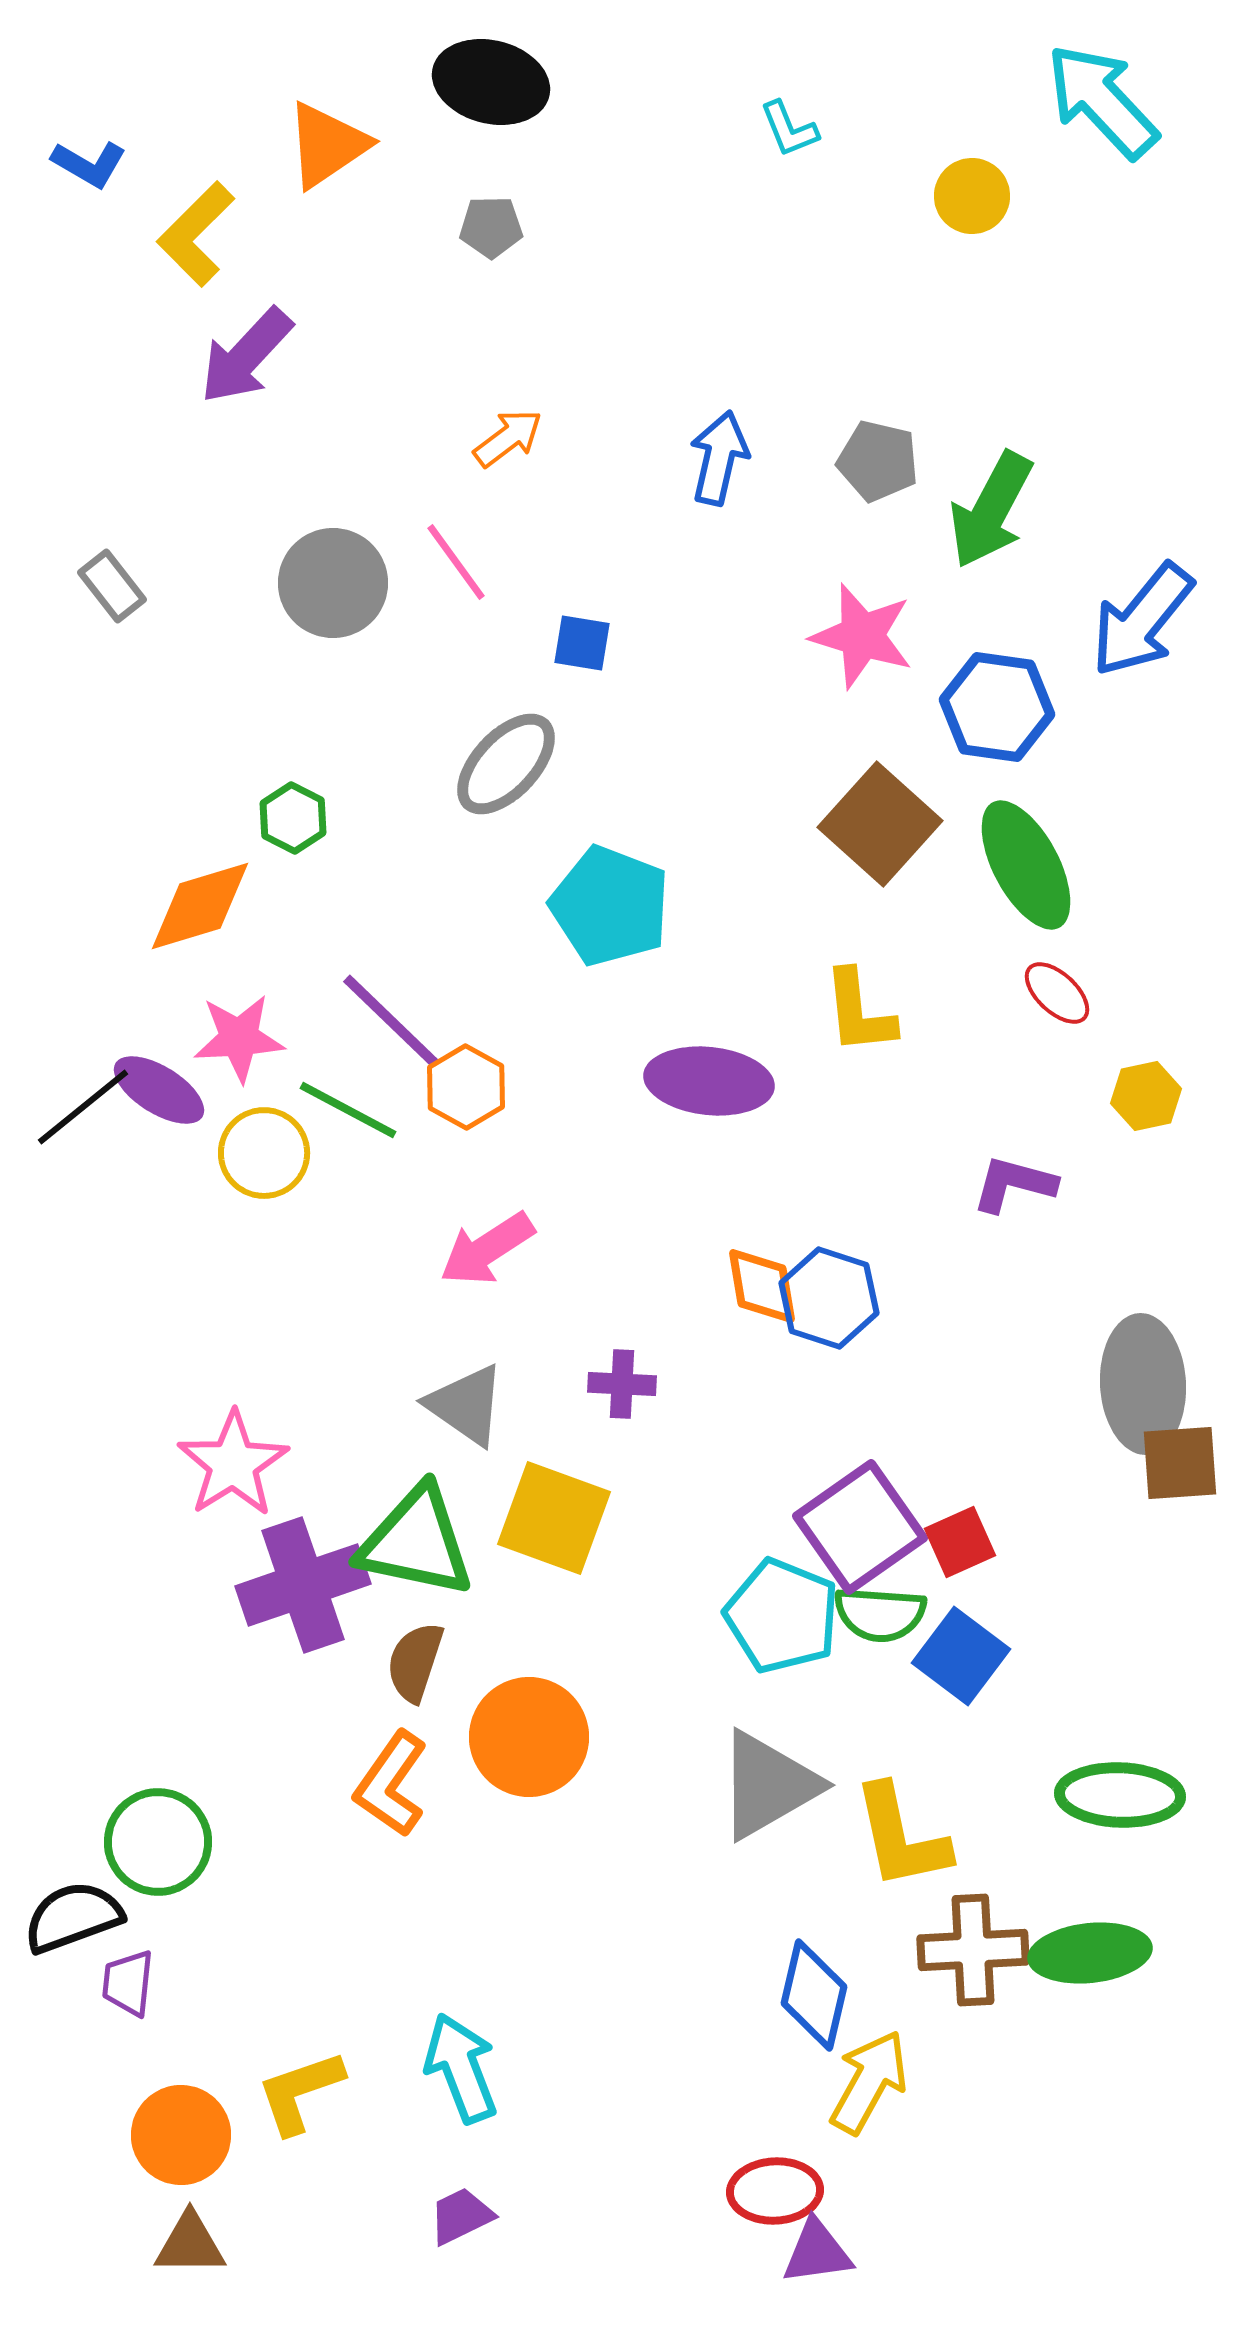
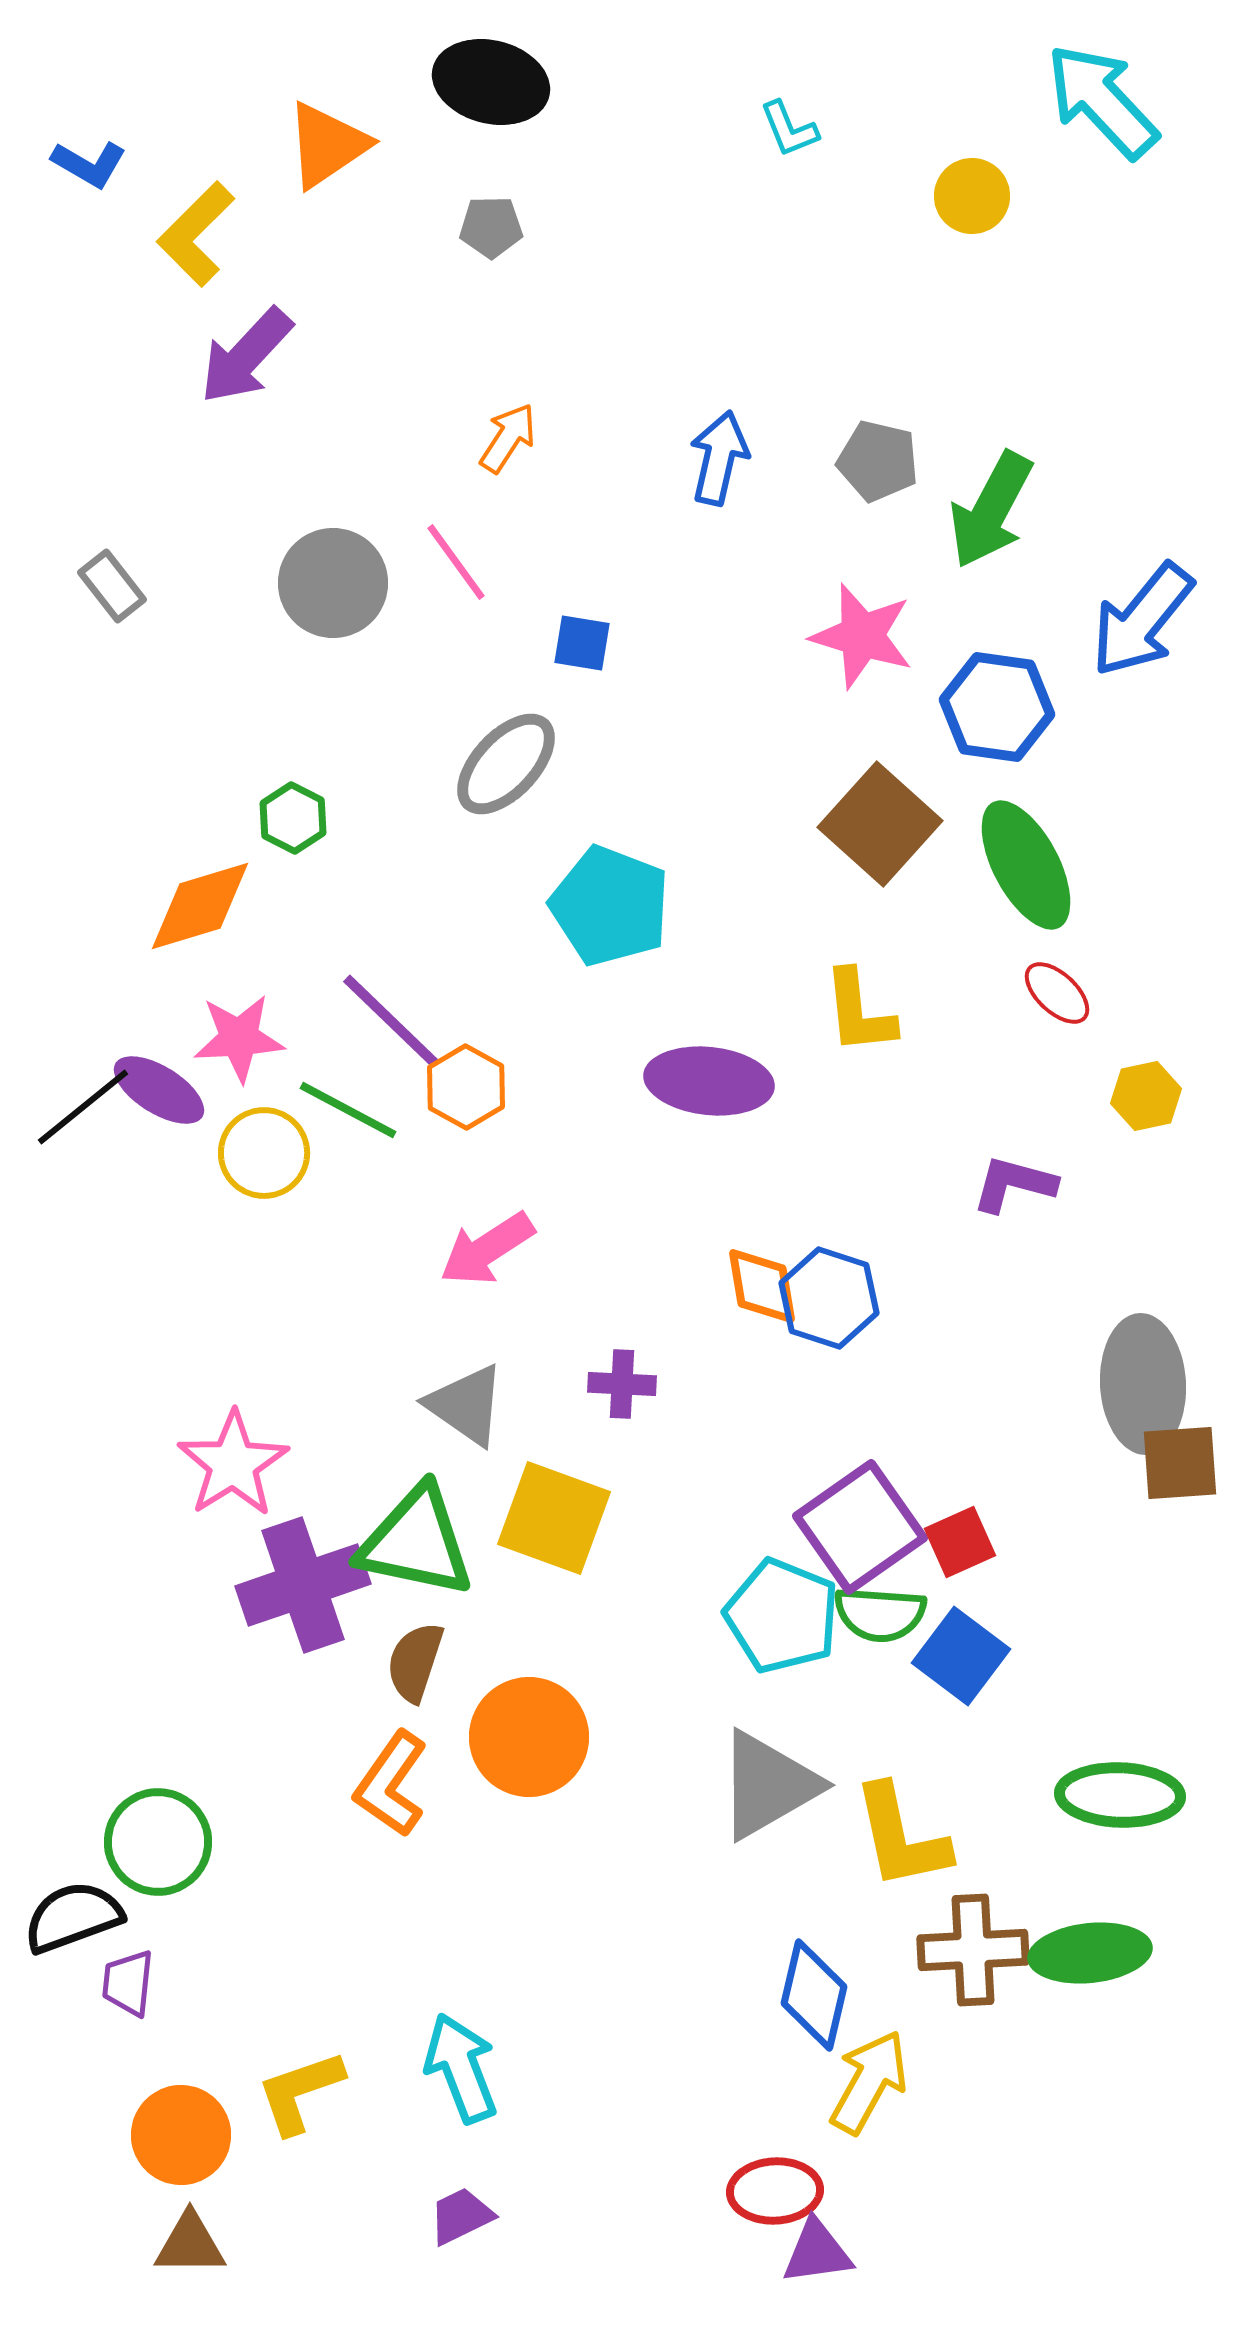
orange arrow at (508, 438): rotated 20 degrees counterclockwise
